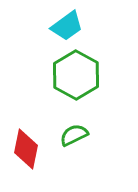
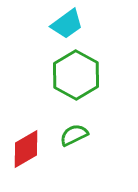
cyan trapezoid: moved 2 px up
red diamond: rotated 48 degrees clockwise
